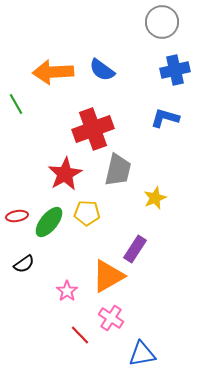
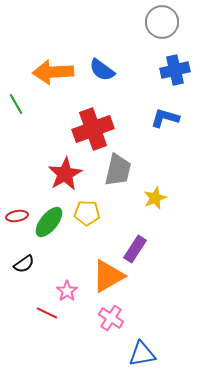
red line: moved 33 px left, 22 px up; rotated 20 degrees counterclockwise
